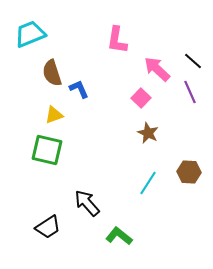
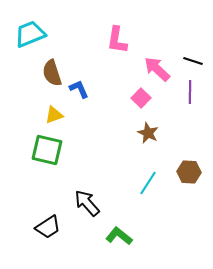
black line: rotated 24 degrees counterclockwise
purple line: rotated 25 degrees clockwise
